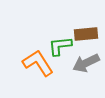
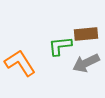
orange L-shape: moved 18 px left
